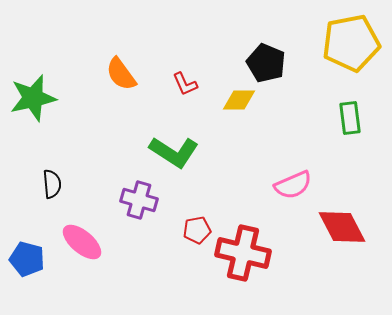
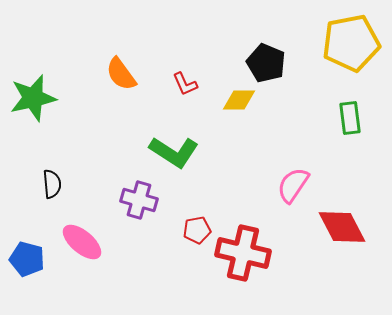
pink semicircle: rotated 147 degrees clockwise
